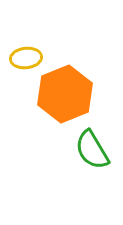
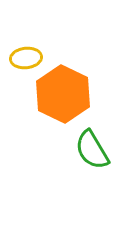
orange hexagon: moved 2 px left; rotated 12 degrees counterclockwise
